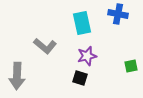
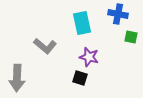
purple star: moved 2 px right, 1 px down; rotated 30 degrees clockwise
green square: moved 29 px up; rotated 24 degrees clockwise
gray arrow: moved 2 px down
